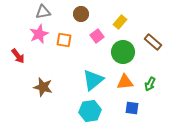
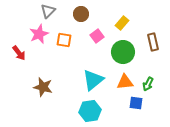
gray triangle: moved 5 px right, 1 px up; rotated 35 degrees counterclockwise
yellow rectangle: moved 2 px right, 1 px down
brown rectangle: rotated 36 degrees clockwise
red arrow: moved 1 px right, 3 px up
green arrow: moved 2 px left
blue square: moved 4 px right, 5 px up
